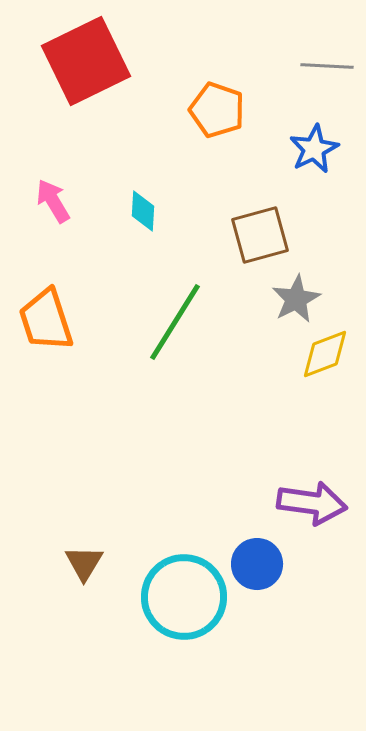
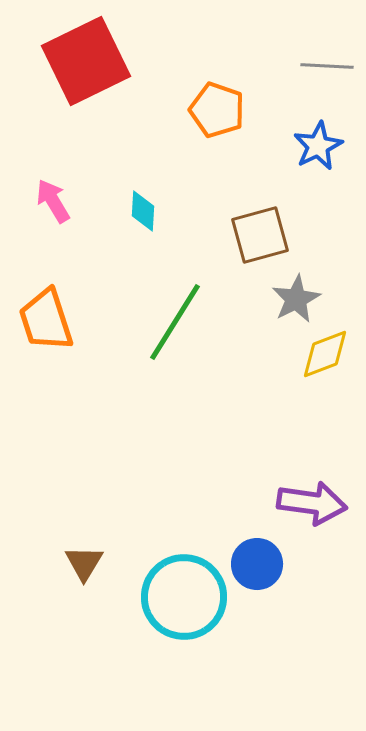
blue star: moved 4 px right, 3 px up
